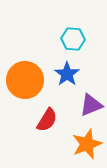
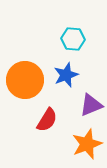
blue star: moved 1 px left, 1 px down; rotated 15 degrees clockwise
